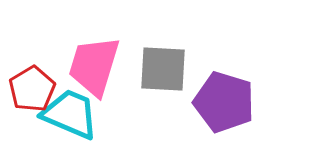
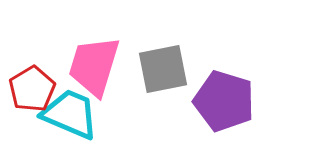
gray square: rotated 14 degrees counterclockwise
purple pentagon: moved 1 px up
